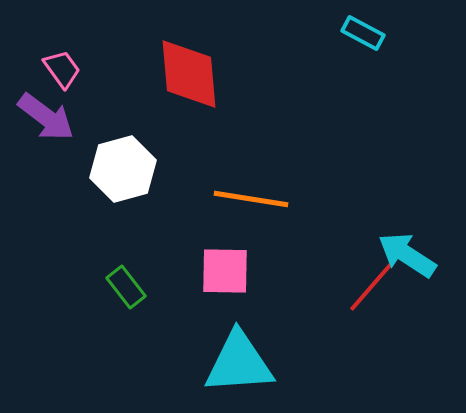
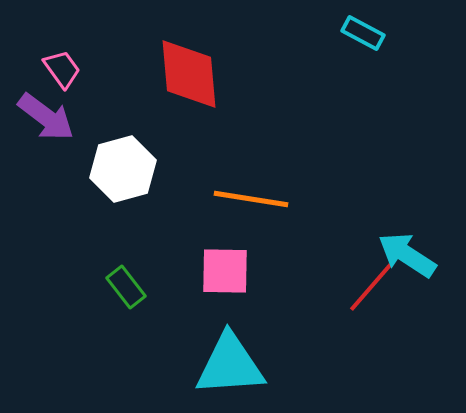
cyan triangle: moved 9 px left, 2 px down
